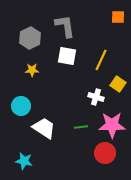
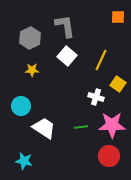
white square: rotated 30 degrees clockwise
red circle: moved 4 px right, 3 px down
